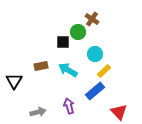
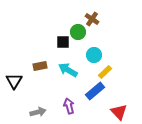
cyan circle: moved 1 px left, 1 px down
brown rectangle: moved 1 px left
yellow rectangle: moved 1 px right, 1 px down
